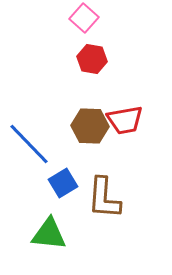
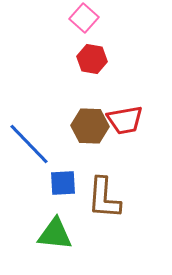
blue square: rotated 28 degrees clockwise
green triangle: moved 6 px right
